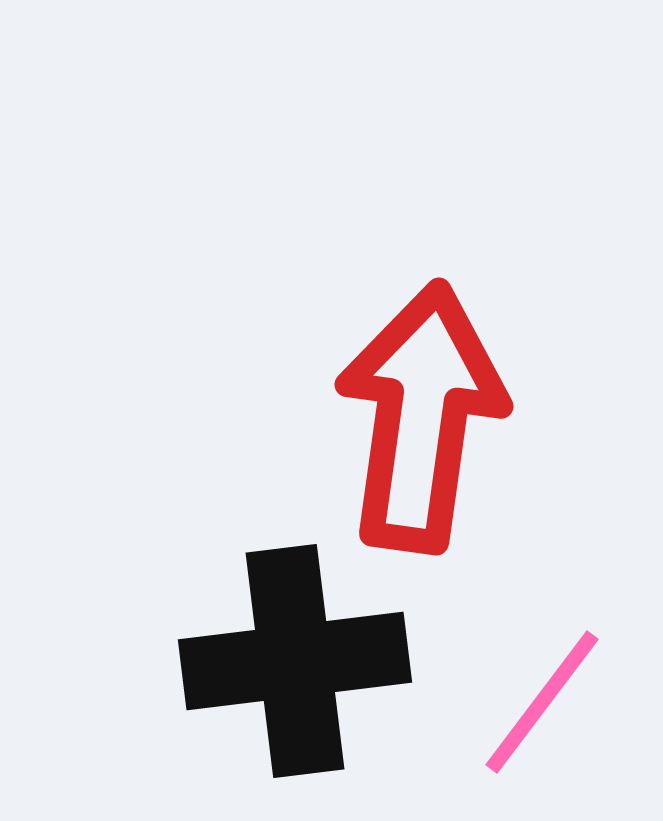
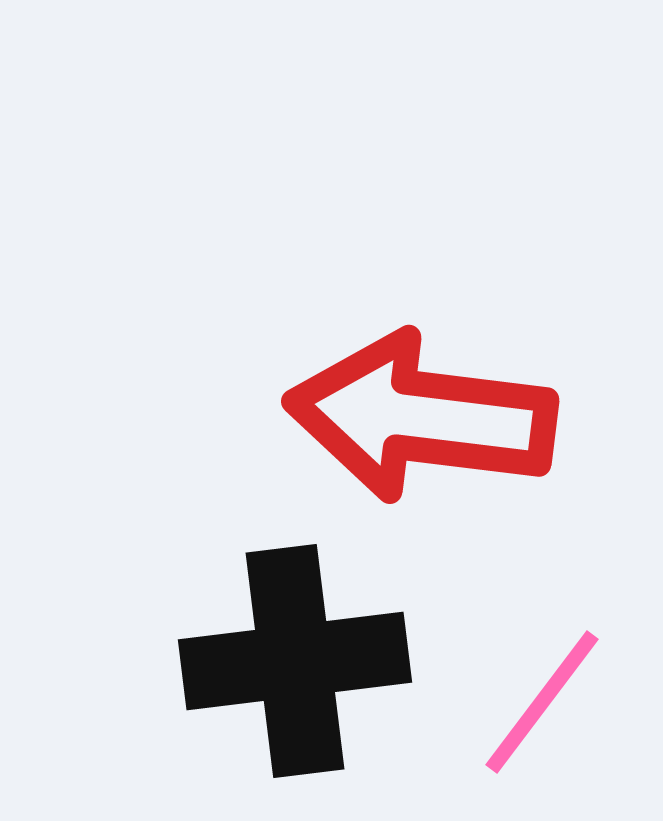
red arrow: rotated 91 degrees counterclockwise
